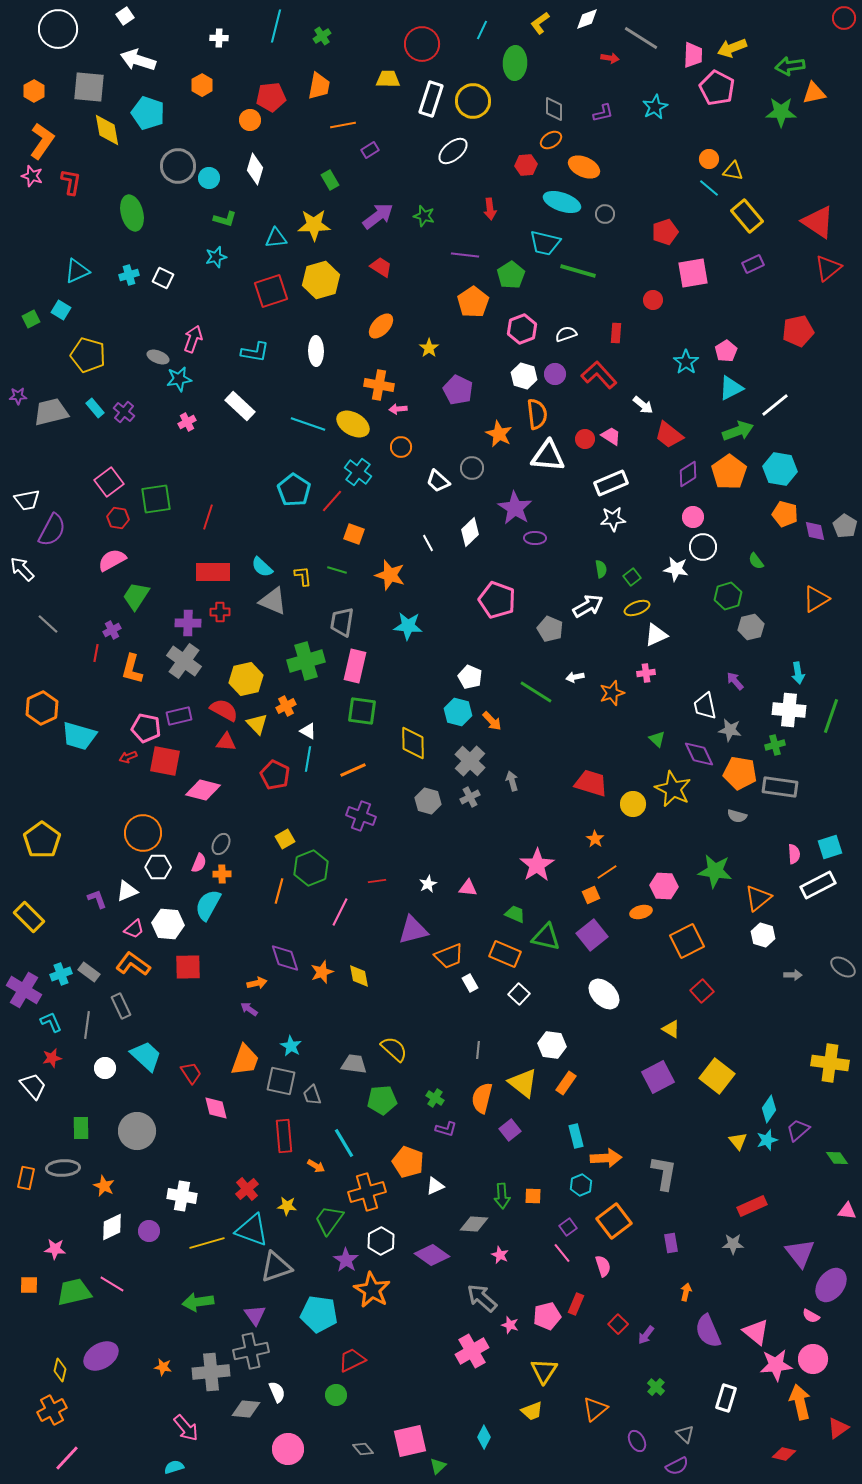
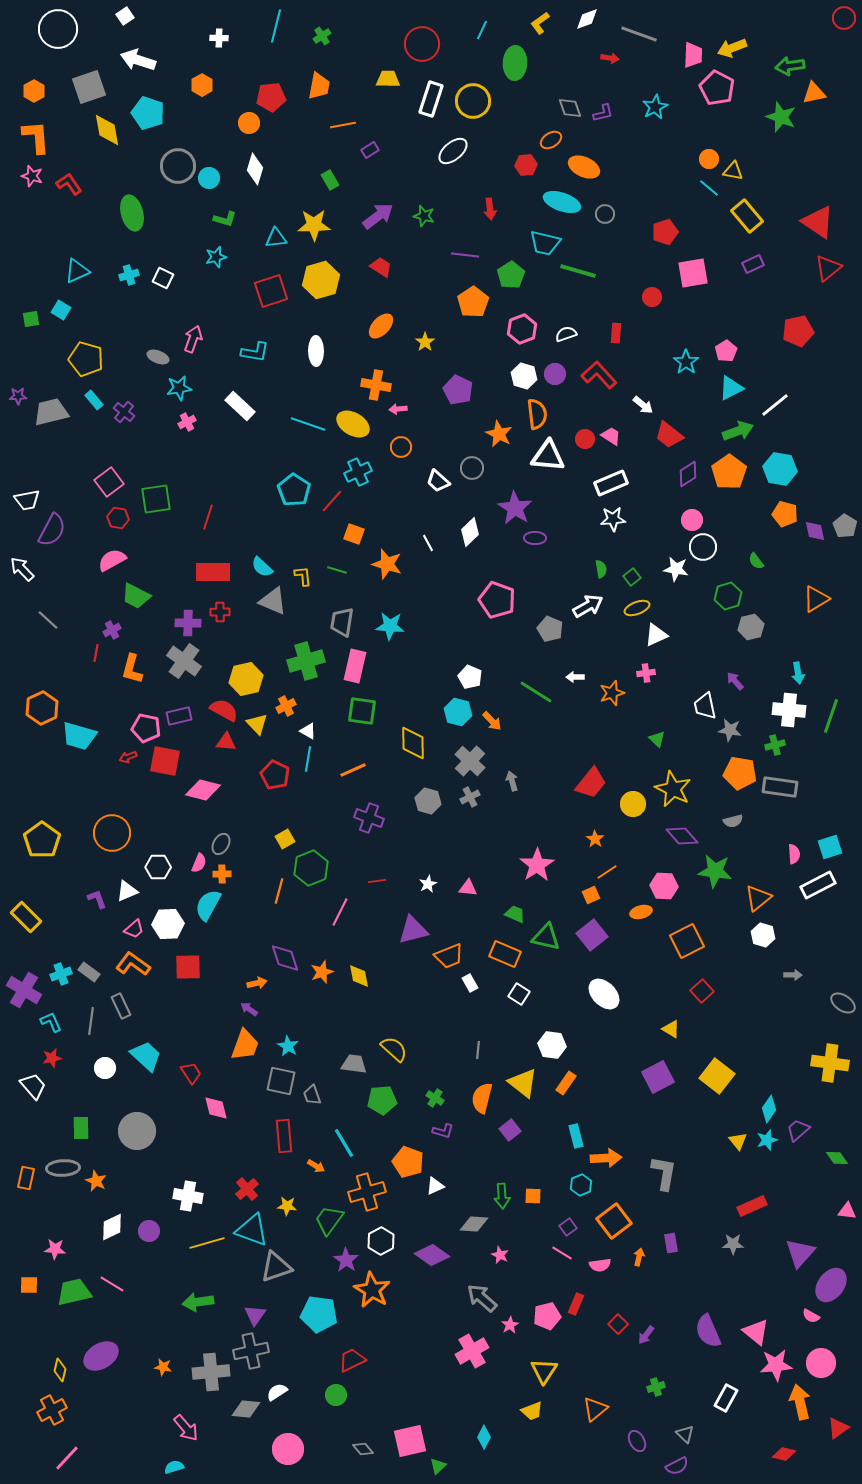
gray line at (641, 38): moved 2 px left, 4 px up; rotated 12 degrees counterclockwise
gray square at (89, 87): rotated 24 degrees counterclockwise
gray diamond at (554, 109): moved 16 px right, 1 px up; rotated 20 degrees counterclockwise
green star at (781, 112): moved 5 px down; rotated 20 degrees clockwise
orange circle at (250, 120): moved 1 px left, 3 px down
orange L-shape at (42, 141): moved 6 px left, 4 px up; rotated 39 degrees counterclockwise
red L-shape at (71, 182): moved 2 px left, 2 px down; rotated 44 degrees counterclockwise
red circle at (653, 300): moved 1 px left, 3 px up
green square at (31, 319): rotated 18 degrees clockwise
yellow star at (429, 348): moved 4 px left, 6 px up
yellow pentagon at (88, 355): moved 2 px left, 4 px down
cyan star at (179, 379): moved 9 px down
orange cross at (379, 385): moved 3 px left
cyan rectangle at (95, 408): moved 1 px left, 8 px up
cyan cross at (358, 472): rotated 28 degrees clockwise
pink circle at (693, 517): moved 1 px left, 3 px down
orange star at (390, 575): moved 3 px left, 11 px up
green trapezoid at (136, 596): rotated 96 degrees counterclockwise
gray line at (48, 624): moved 4 px up
cyan star at (408, 626): moved 18 px left
white arrow at (575, 677): rotated 12 degrees clockwise
purple diamond at (699, 754): moved 17 px left, 82 px down; rotated 16 degrees counterclockwise
red trapezoid at (591, 783): rotated 112 degrees clockwise
purple cross at (361, 816): moved 8 px right, 2 px down
gray semicircle at (737, 816): moved 4 px left, 5 px down; rotated 30 degrees counterclockwise
orange circle at (143, 833): moved 31 px left
yellow rectangle at (29, 917): moved 3 px left
white hexagon at (168, 924): rotated 8 degrees counterclockwise
gray ellipse at (843, 967): moved 36 px down
white square at (519, 994): rotated 10 degrees counterclockwise
gray line at (87, 1025): moved 4 px right, 4 px up
cyan star at (291, 1046): moved 3 px left
orange trapezoid at (245, 1060): moved 15 px up
purple L-shape at (446, 1129): moved 3 px left, 2 px down
orange star at (104, 1186): moved 8 px left, 5 px up
white cross at (182, 1196): moved 6 px right
pink line at (562, 1253): rotated 20 degrees counterclockwise
purple triangle at (800, 1253): rotated 20 degrees clockwise
pink semicircle at (603, 1266): moved 3 px left, 1 px up; rotated 100 degrees clockwise
orange arrow at (686, 1292): moved 47 px left, 35 px up
purple triangle at (255, 1315): rotated 10 degrees clockwise
pink star at (510, 1325): rotated 24 degrees clockwise
pink circle at (813, 1359): moved 8 px right, 4 px down
green cross at (656, 1387): rotated 30 degrees clockwise
white semicircle at (277, 1392): rotated 100 degrees counterclockwise
white rectangle at (726, 1398): rotated 12 degrees clockwise
